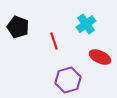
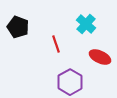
cyan cross: rotated 12 degrees counterclockwise
red line: moved 2 px right, 3 px down
purple hexagon: moved 2 px right, 2 px down; rotated 15 degrees counterclockwise
